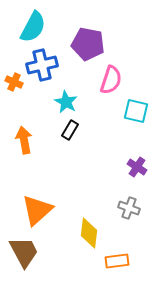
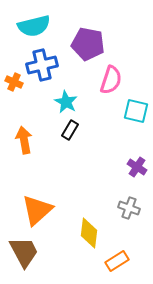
cyan semicircle: moved 1 px right, 1 px up; rotated 48 degrees clockwise
orange rectangle: rotated 25 degrees counterclockwise
